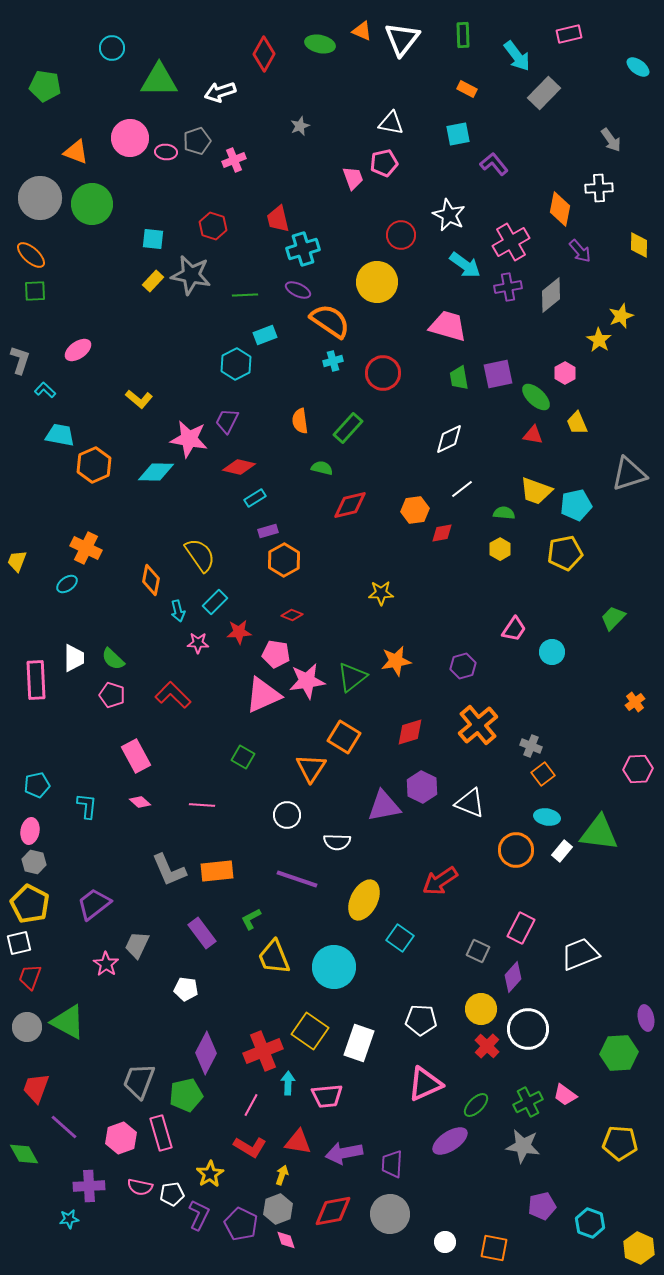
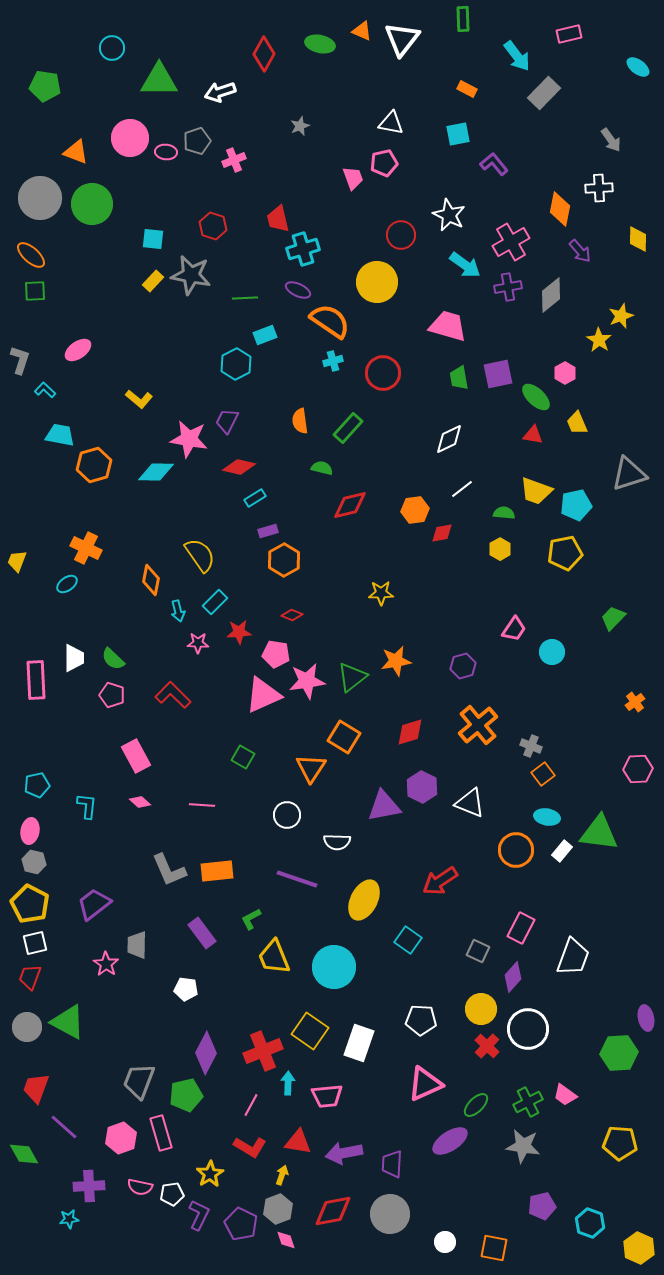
green rectangle at (463, 35): moved 16 px up
yellow diamond at (639, 245): moved 1 px left, 6 px up
green line at (245, 295): moved 3 px down
orange hexagon at (94, 465): rotated 8 degrees clockwise
cyan square at (400, 938): moved 8 px right, 2 px down
white square at (19, 943): moved 16 px right
gray trapezoid at (137, 945): rotated 24 degrees counterclockwise
white trapezoid at (580, 954): moved 7 px left, 3 px down; rotated 132 degrees clockwise
